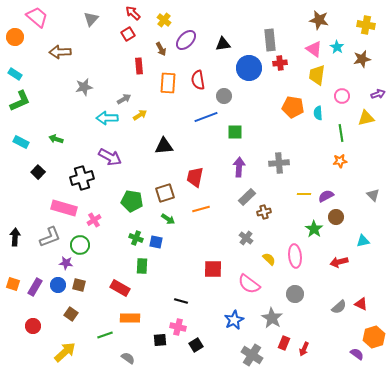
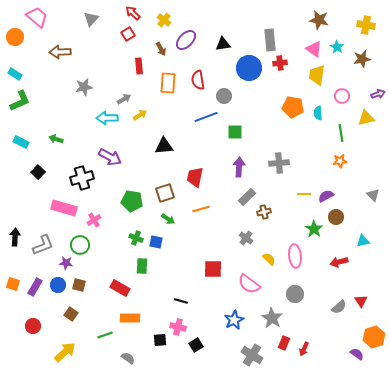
gray L-shape at (50, 237): moved 7 px left, 8 px down
red triangle at (361, 304): moved 3 px up; rotated 32 degrees clockwise
